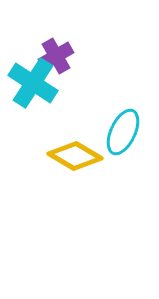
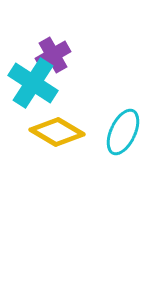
purple cross: moved 3 px left, 1 px up
yellow diamond: moved 18 px left, 24 px up
